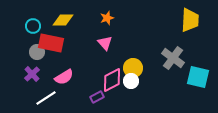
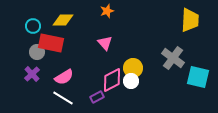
orange star: moved 7 px up
white line: moved 17 px right; rotated 65 degrees clockwise
